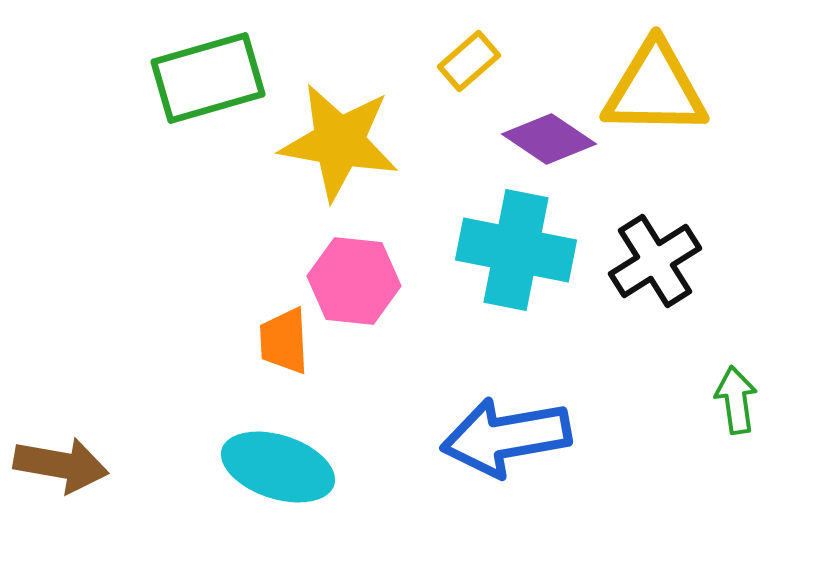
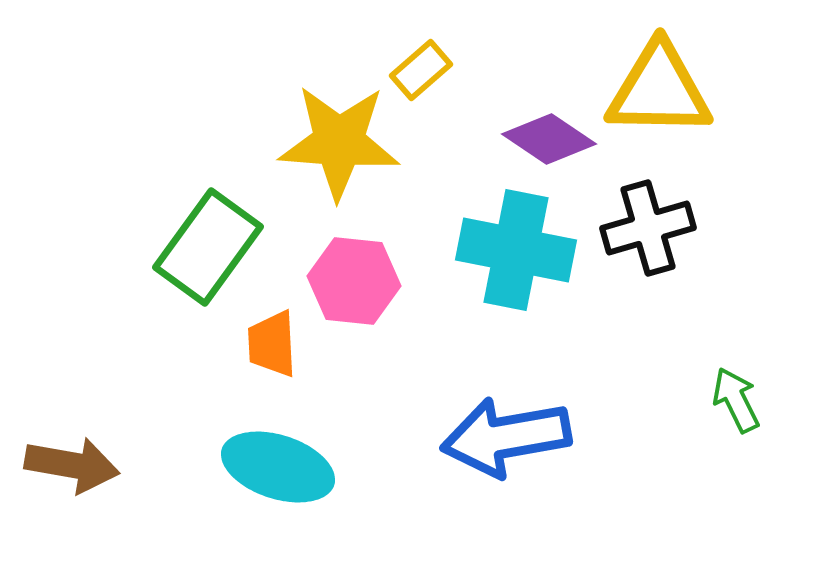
yellow rectangle: moved 48 px left, 9 px down
green rectangle: moved 169 px down; rotated 38 degrees counterclockwise
yellow triangle: moved 4 px right, 1 px down
yellow star: rotated 6 degrees counterclockwise
black cross: moved 7 px left, 33 px up; rotated 16 degrees clockwise
orange trapezoid: moved 12 px left, 3 px down
green arrow: rotated 18 degrees counterclockwise
brown arrow: moved 11 px right
